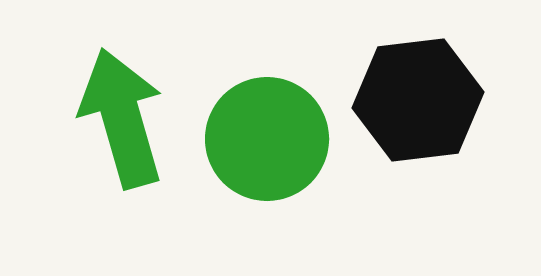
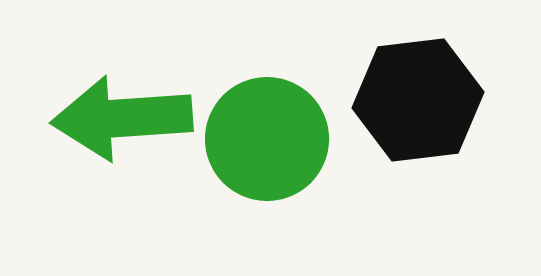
green arrow: rotated 78 degrees counterclockwise
